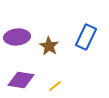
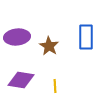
blue rectangle: rotated 25 degrees counterclockwise
yellow line: rotated 56 degrees counterclockwise
